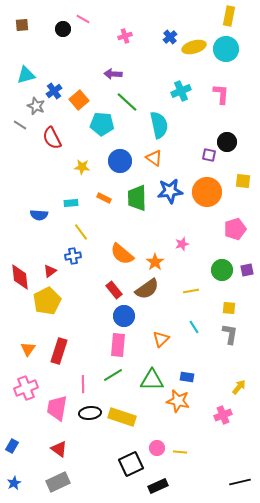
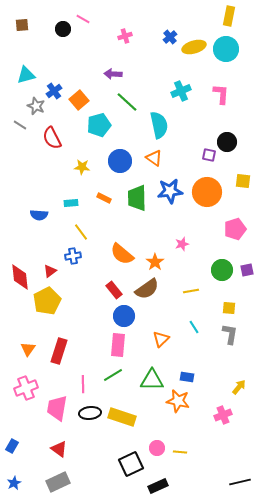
cyan pentagon at (102, 124): moved 3 px left, 1 px down; rotated 20 degrees counterclockwise
